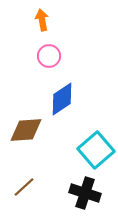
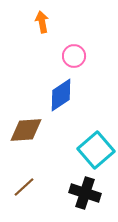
orange arrow: moved 2 px down
pink circle: moved 25 px right
blue diamond: moved 1 px left, 4 px up
